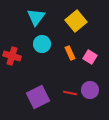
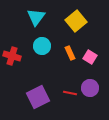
cyan circle: moved 2 px down
purple circle: moved 2 px up
